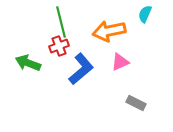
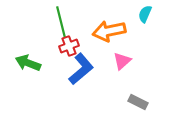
red cross: moved 10 px right
pink triangle: moved 2 px right, 1 px up; rotated 18 degrees counterclockwise
gray rectangle: moved 2 px right, 1 px up
